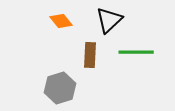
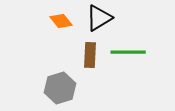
black triangle: moved 10 px left, 2 px up; rotated 12 degrees clockwise
green line: moved 8 px left
